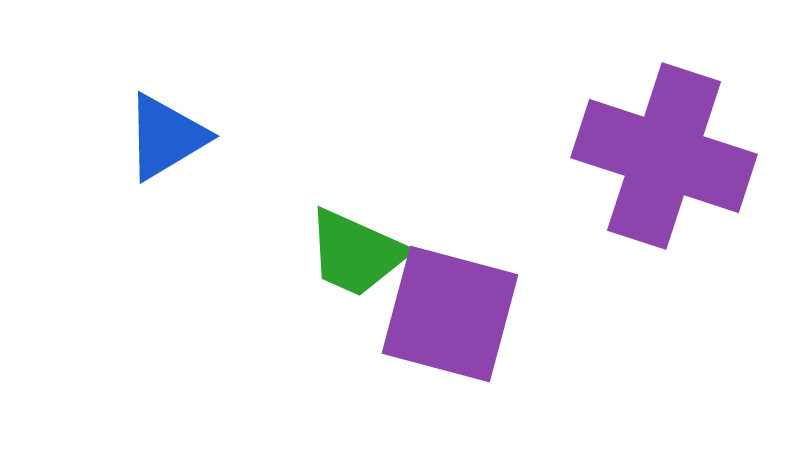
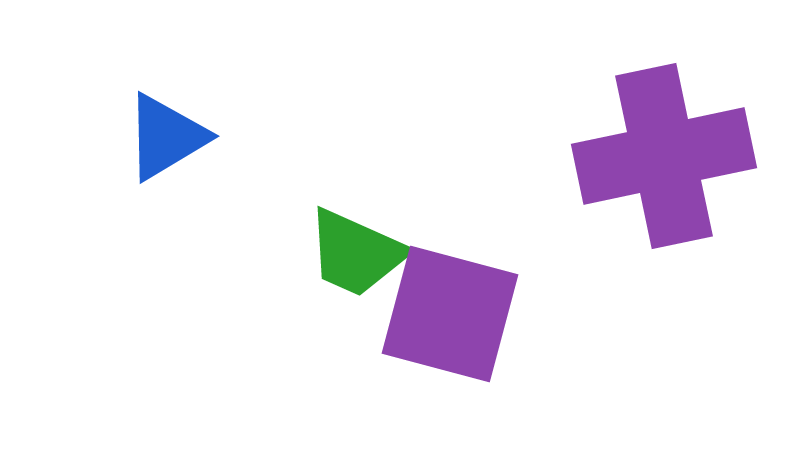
purple cross: rotated 30 degrees counterclockwise
